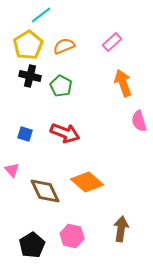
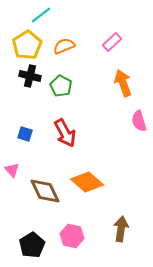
yellow pentagon: moved 1 px left
red arrow: rotated 40 degrees clockwise
